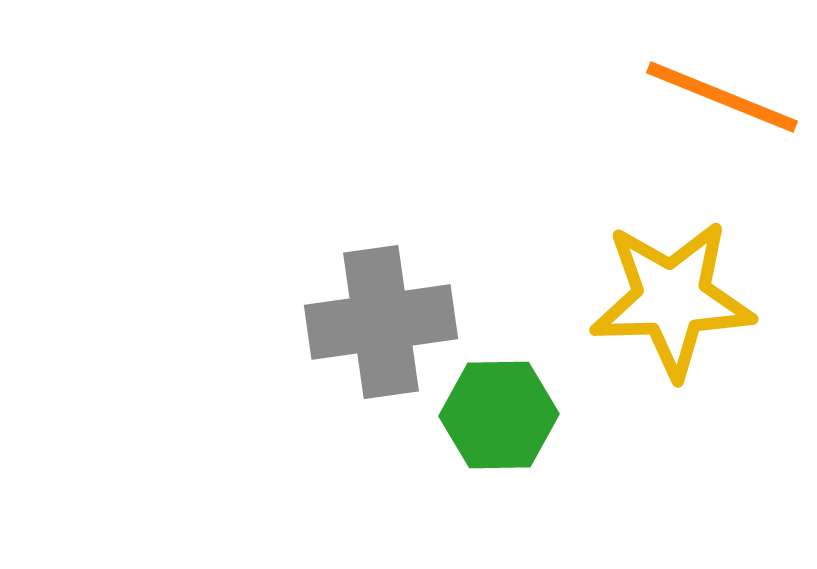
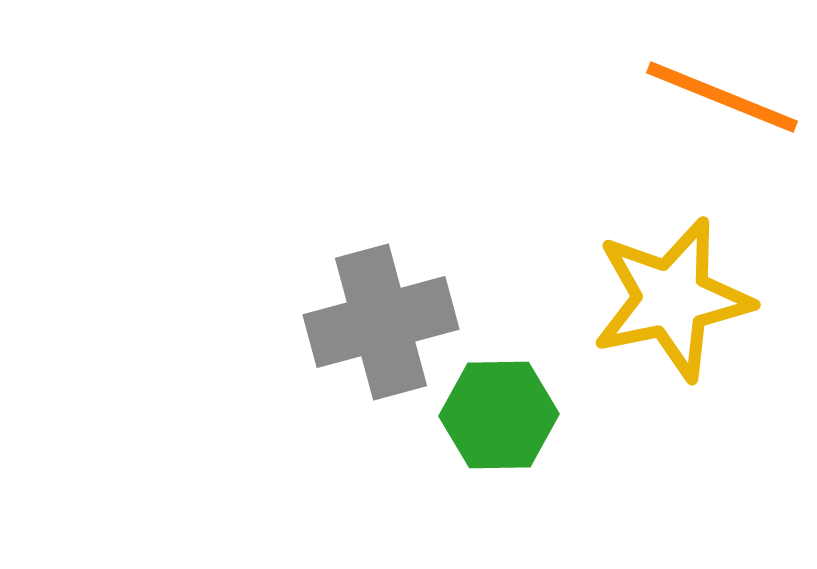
yellow star: rotated 10 degrees counterclockwise
gray cross: rotated 7 degrees counterclockwise
